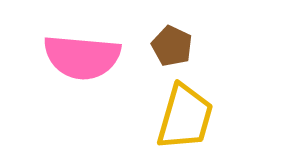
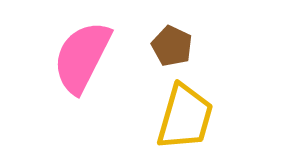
pink semicircle: rotated 112 degrees clockwise
